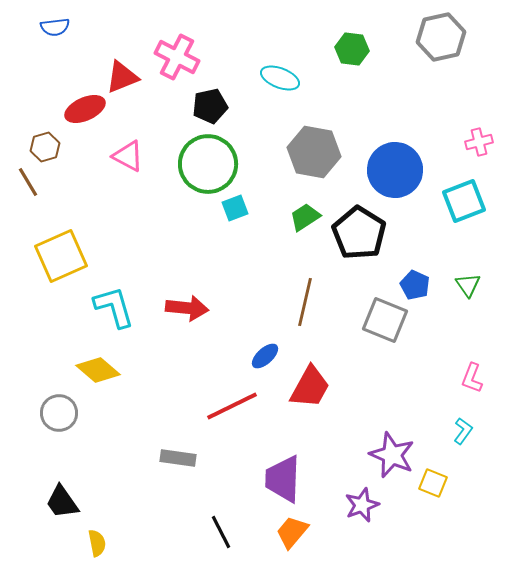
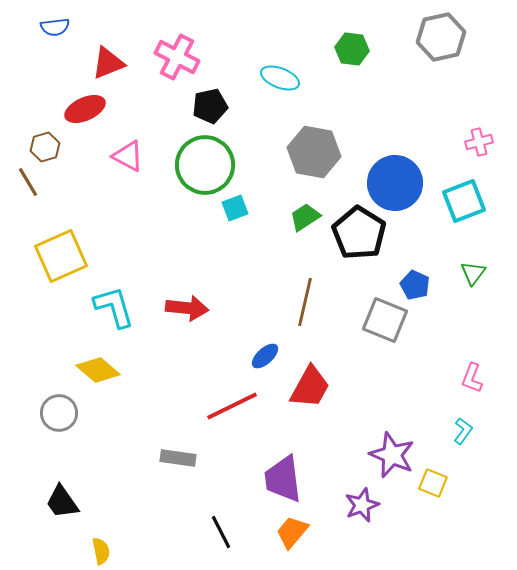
red triangle at (122, 77): moved 14 px left, 14 px up
green circle at (208, 164): moved 3 px left, 1 px down
blue circle at (395, 170): moved 13 px down
green triangle at (468, 285): moved 5 px right, 12 px up; rotated 12 degrees clockwise
purple trapezoid at (283, 479): rotated 9 degrees counterclockwise
yellow semicircle at (97, 543): moved 4 px right, 8 px down
